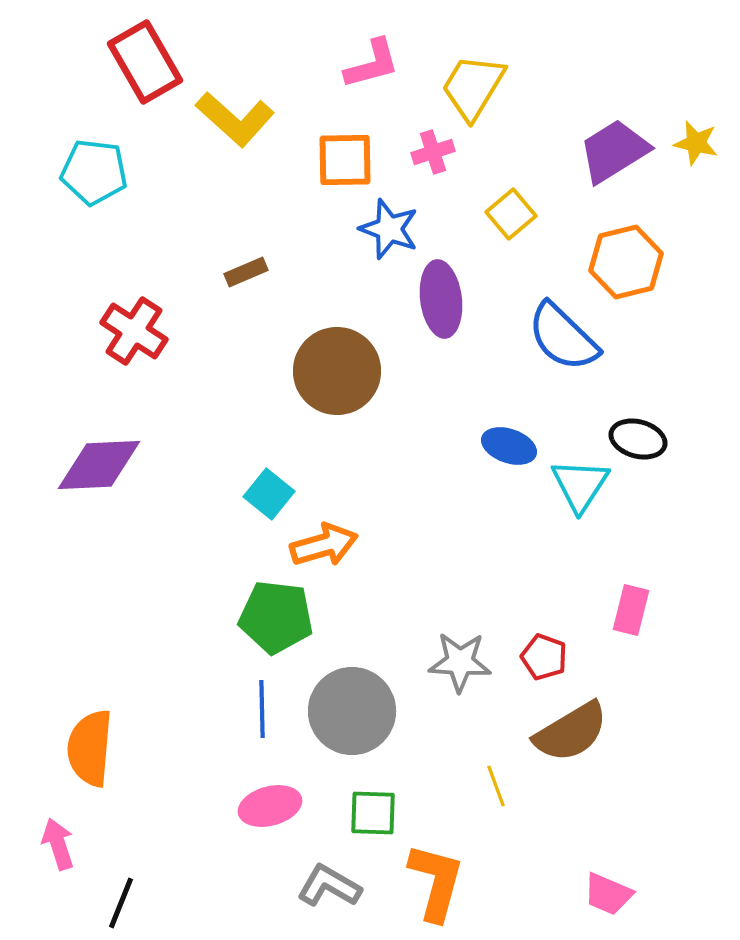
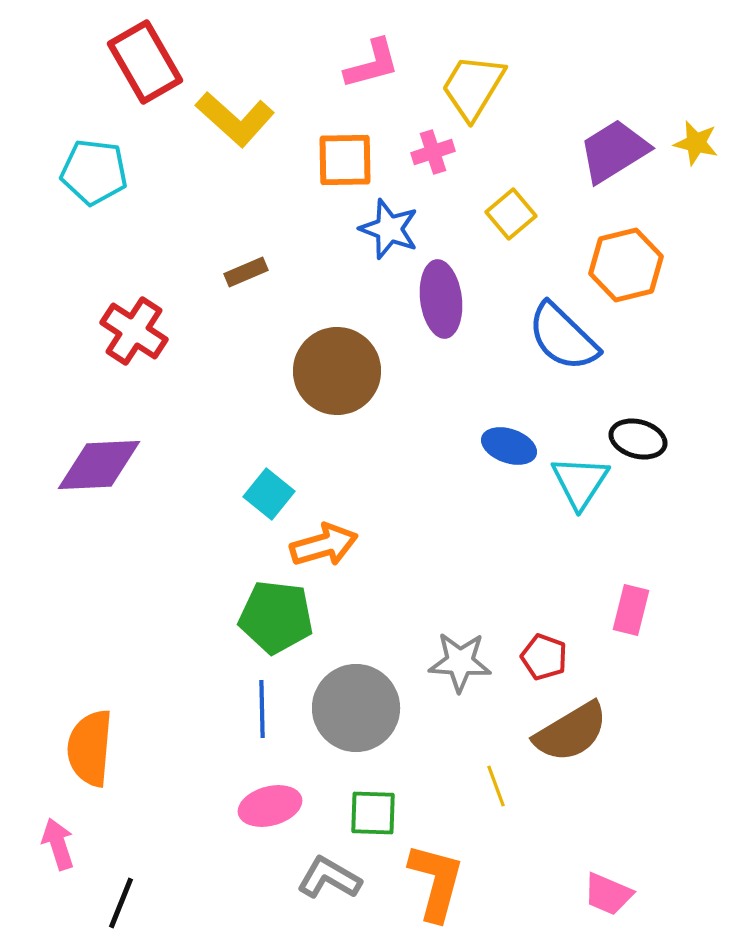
orange hexagon: moved 3 px down
cyan triangle: moved 3 px up
gray circle: moved 4 px right, 3 px up
gray L-shape: moved 8 px up
